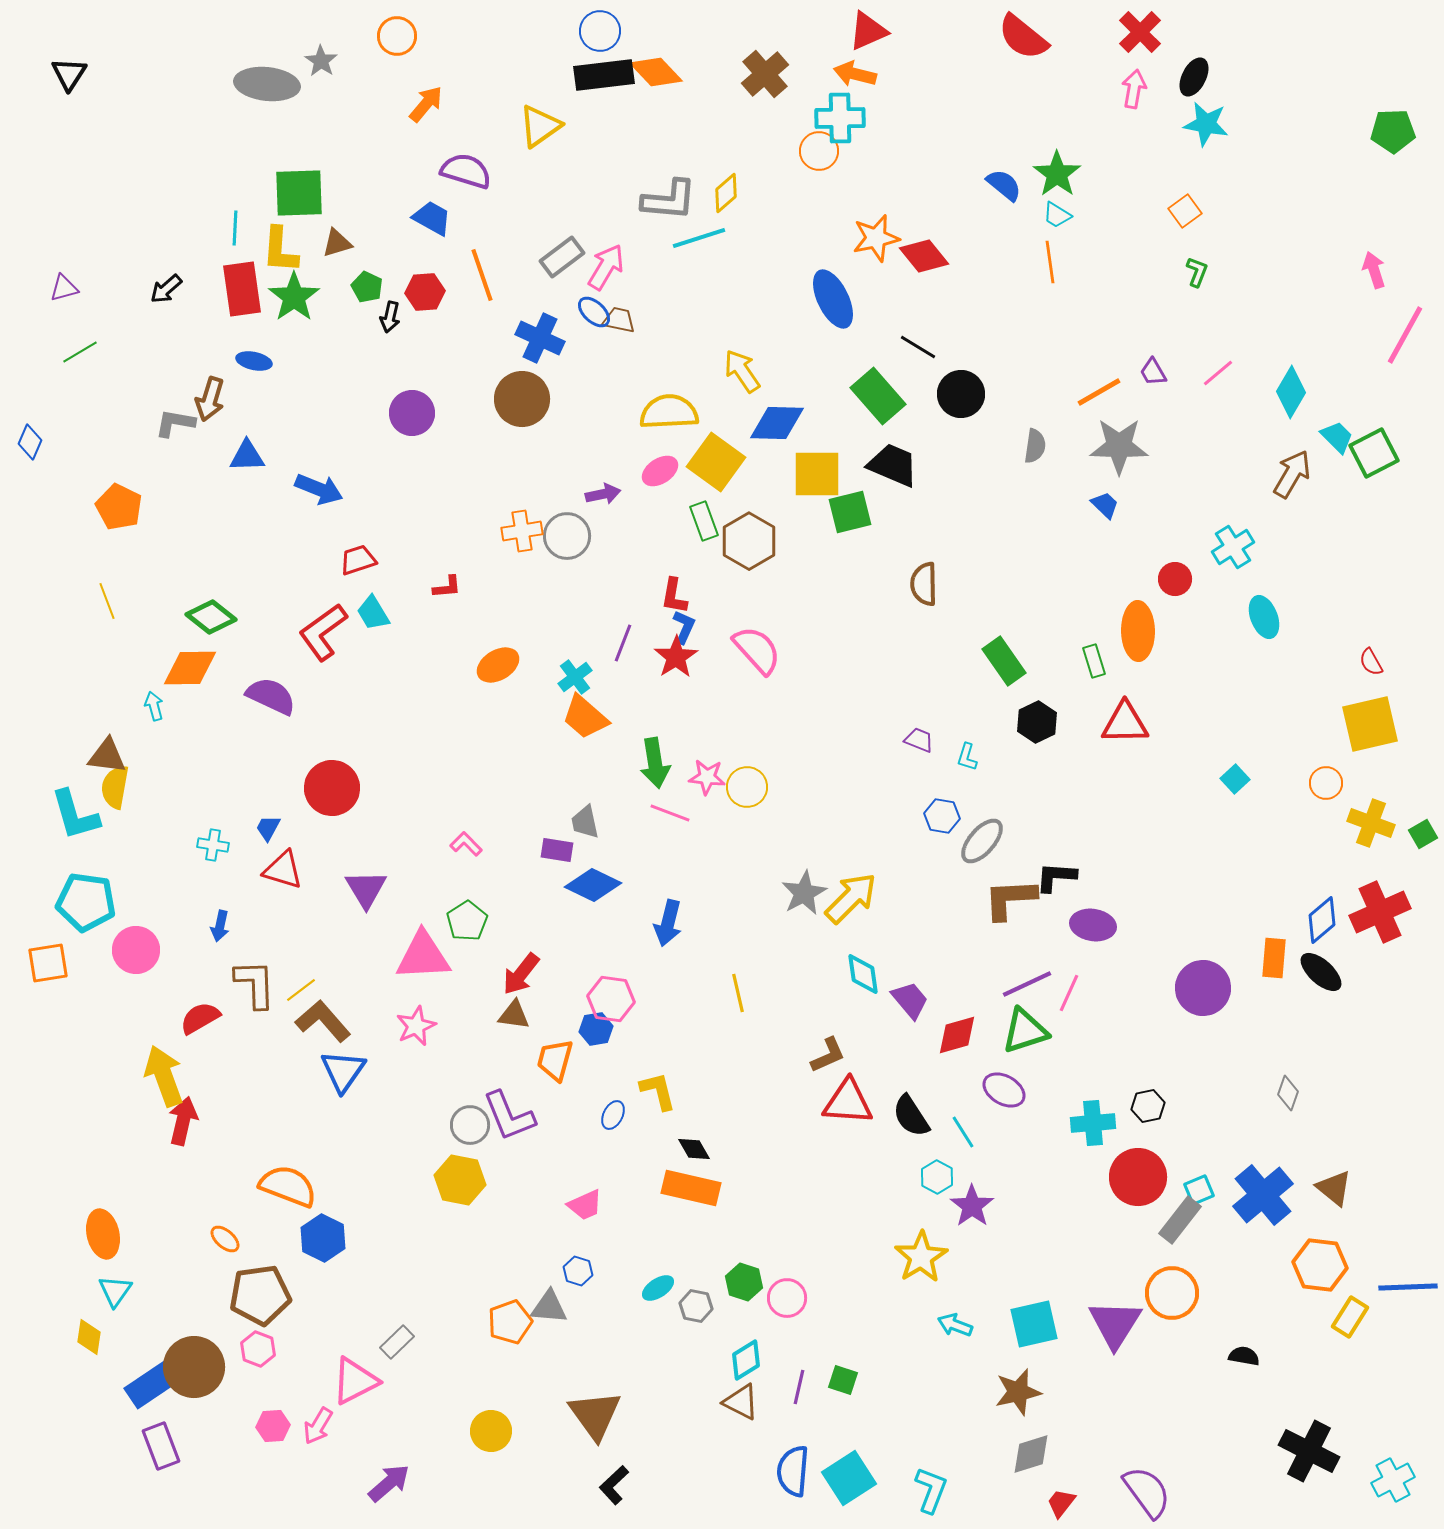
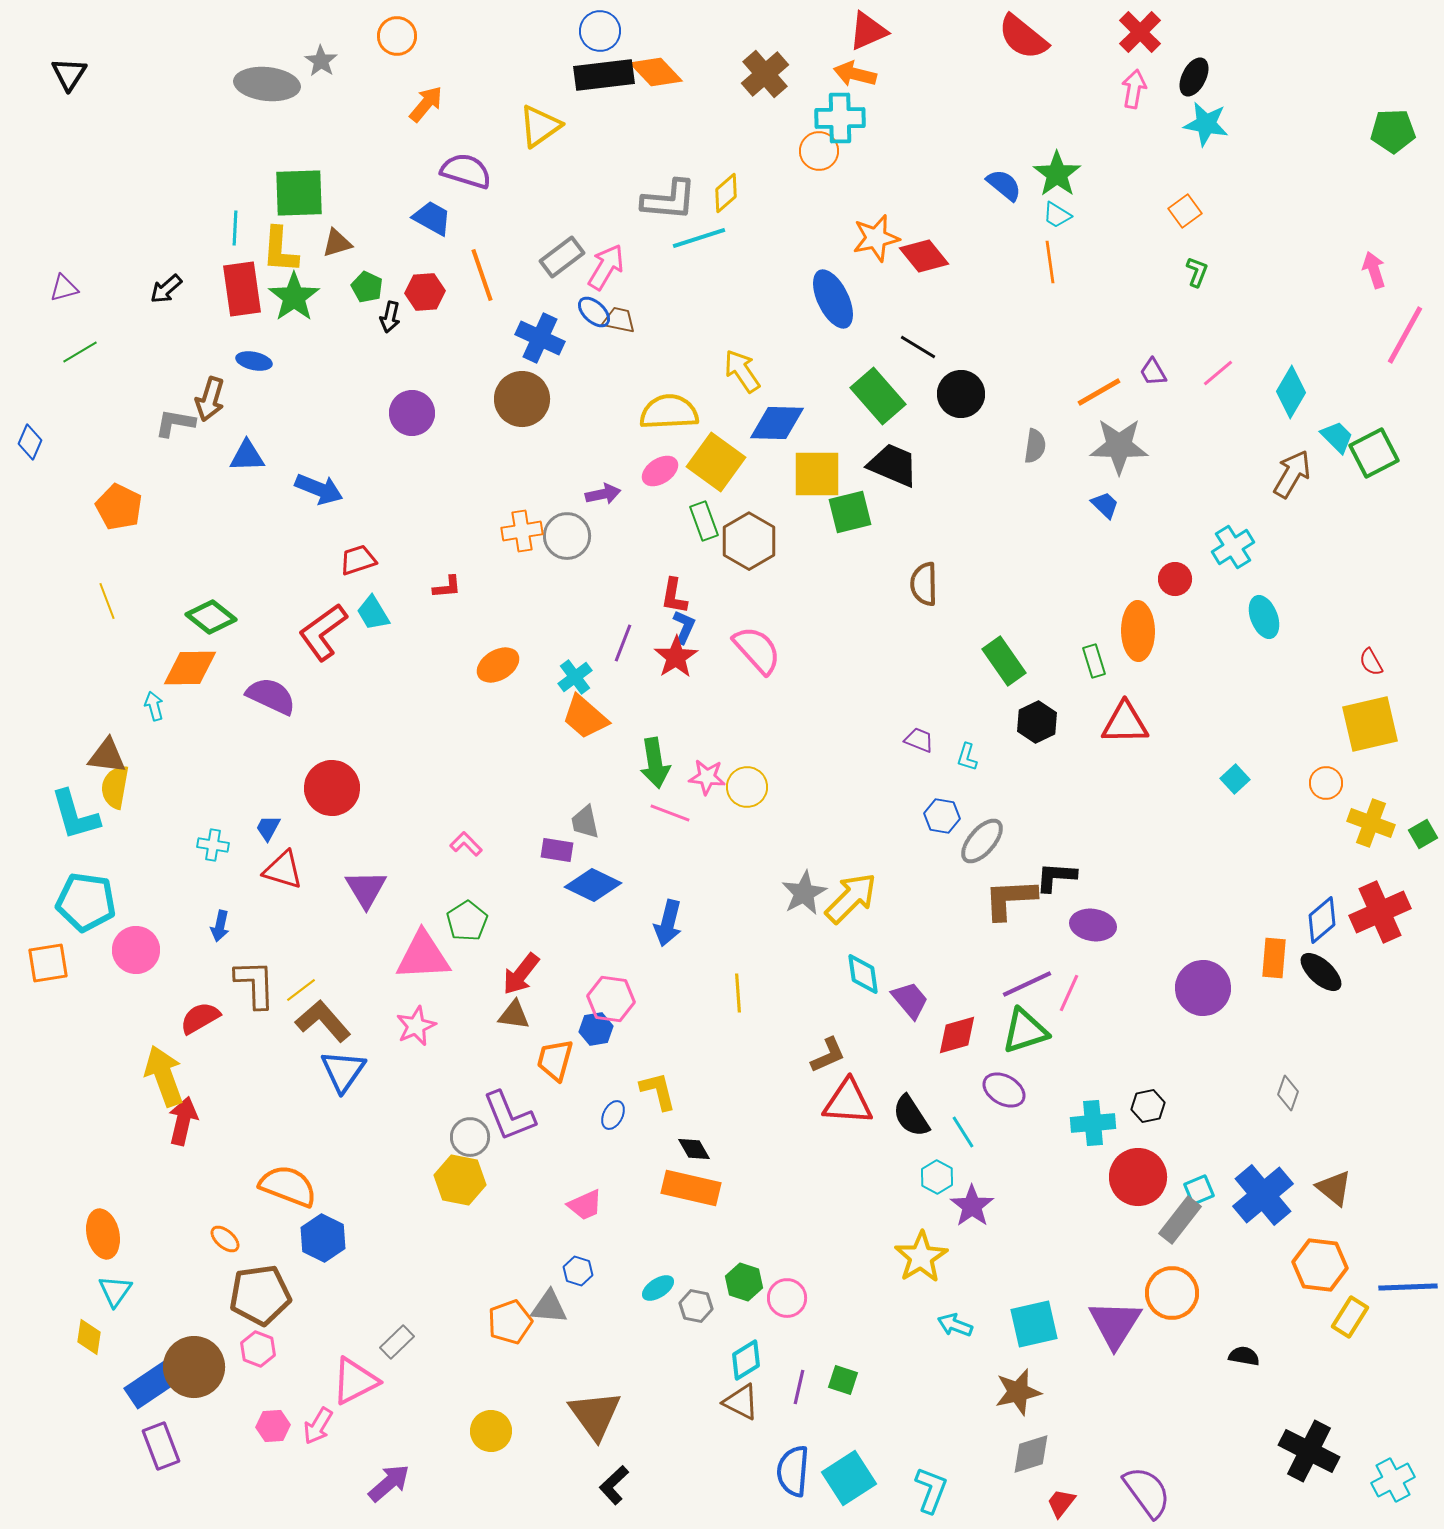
yellow line at (738, 993): rotated 9 degrees clockwise
gray circle at (470, 1125): moved 12 px down
